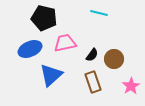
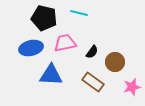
cyan line: moved 20 px left
blue ellipse: moved 1 px right, 1 px up; rotated 10 degrees clockwise
black semicircle: moved 3 px up
brown circle: moved 1 px right, 3 px down
blue triangle: rotated 45 degrees clockwise
brown rectangle: rotated 35 degrees counterclockwise
pink star: moved 1 px right, 1 px down; rotated 18 degrees clockwise
